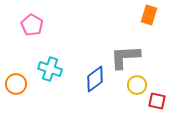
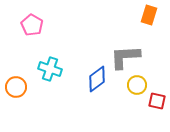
blue diamond: moved 2 px right
orange circle: moved 3 px down
